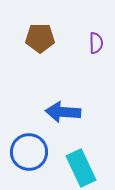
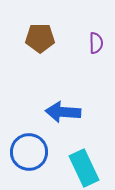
cyan rectangle: moved 3 px right
